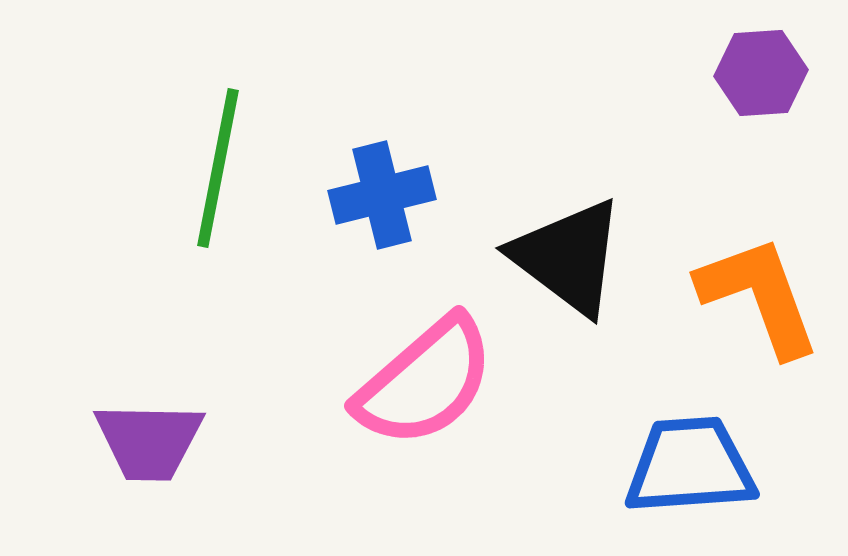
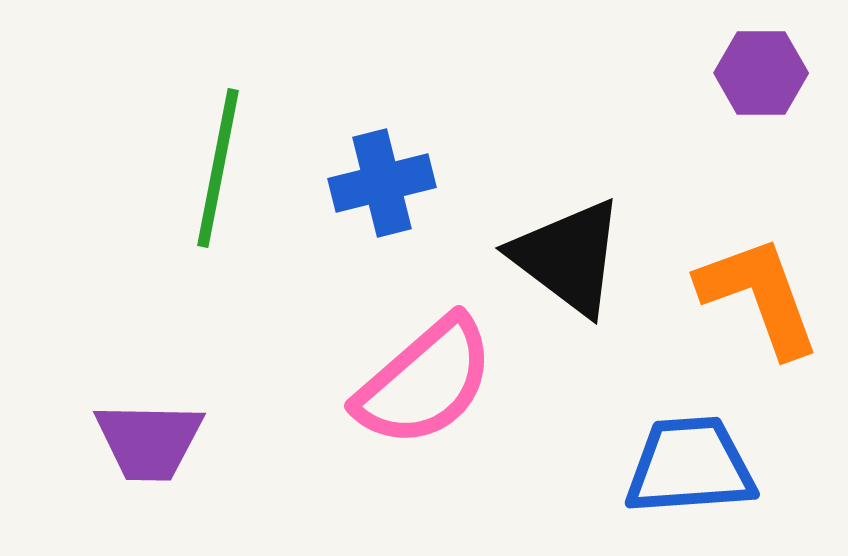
purple hexagon: rotated 4 degrees clockwise
blue cross: moved 12 px up
